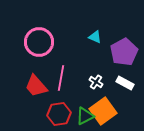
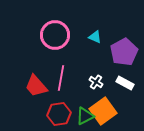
pink circle: moved 16 px right, 7 px up
